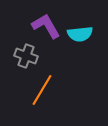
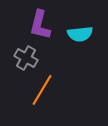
purple L-shape: moved 6 px left, 1 px up; rotated 136 degrees counterclockwise
gray cross: moved 2 px down; rotated 10 degrees clockwise
